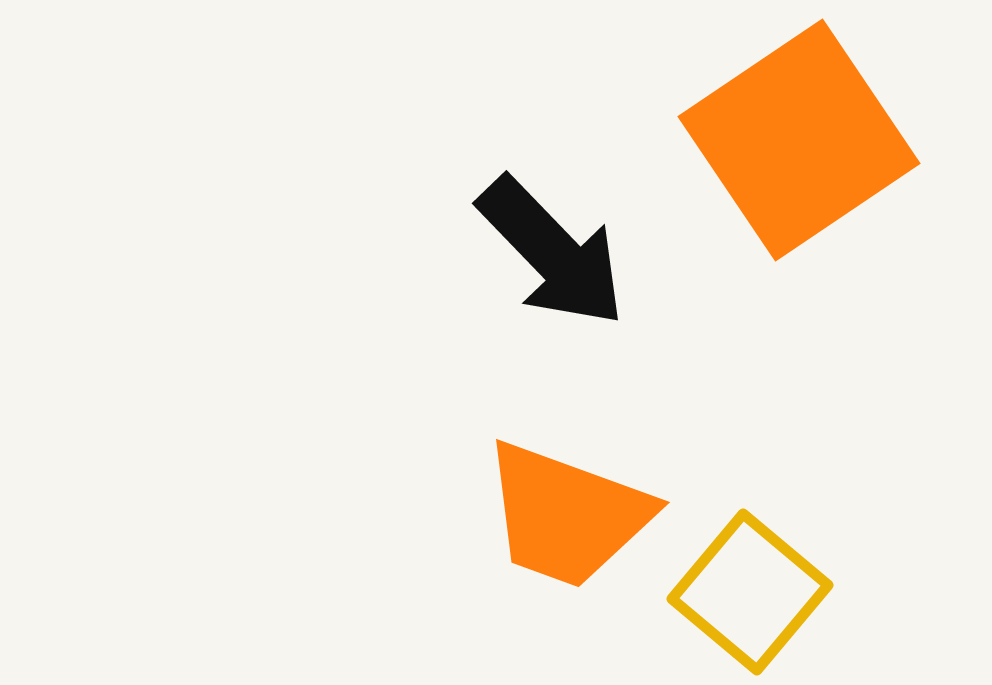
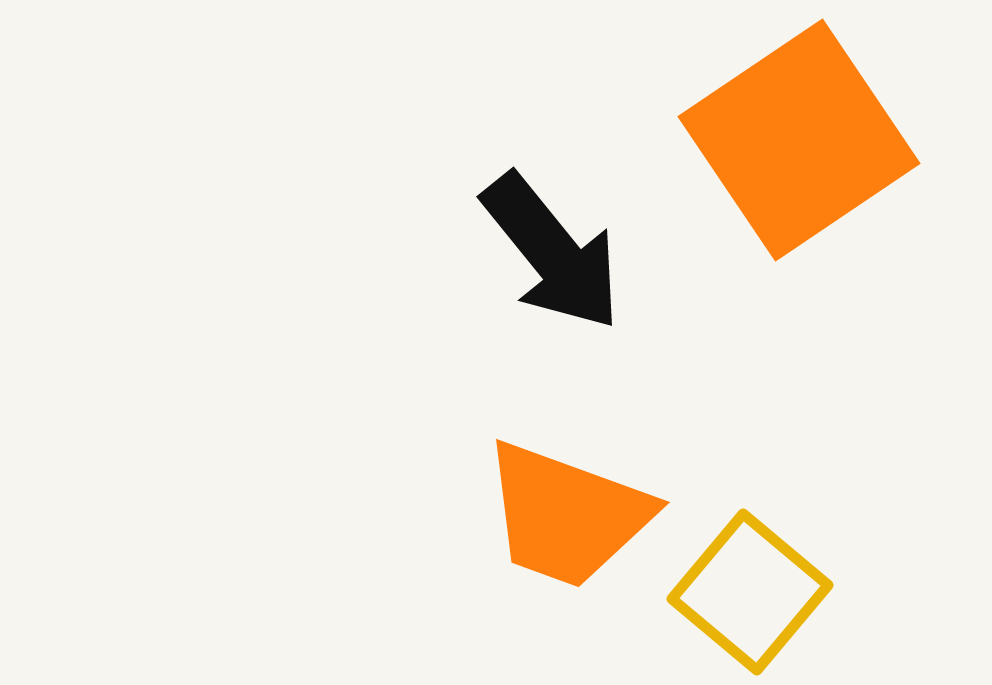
black arrow: rotated 5 degrees clockwise
